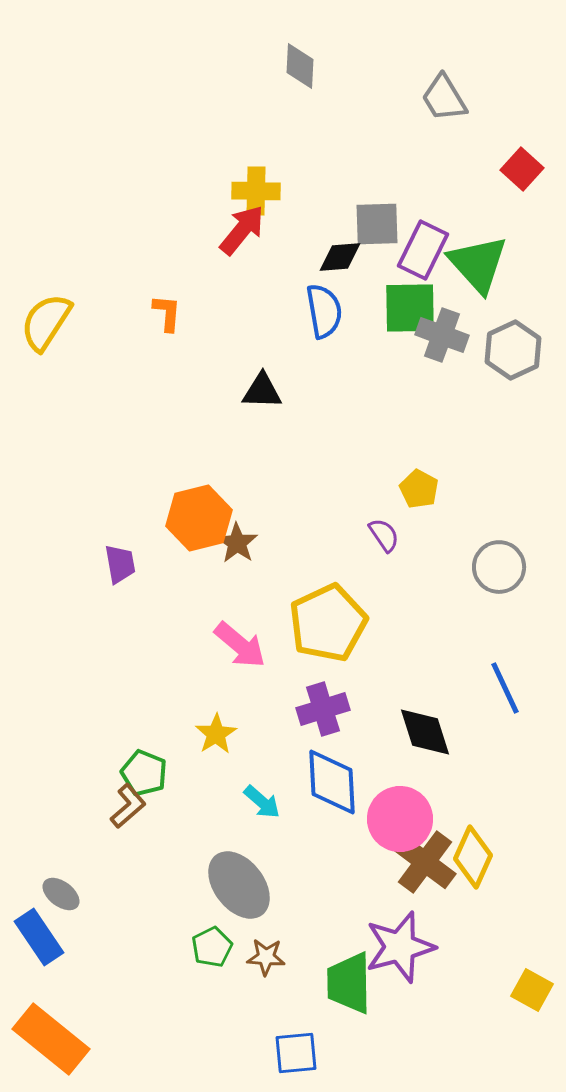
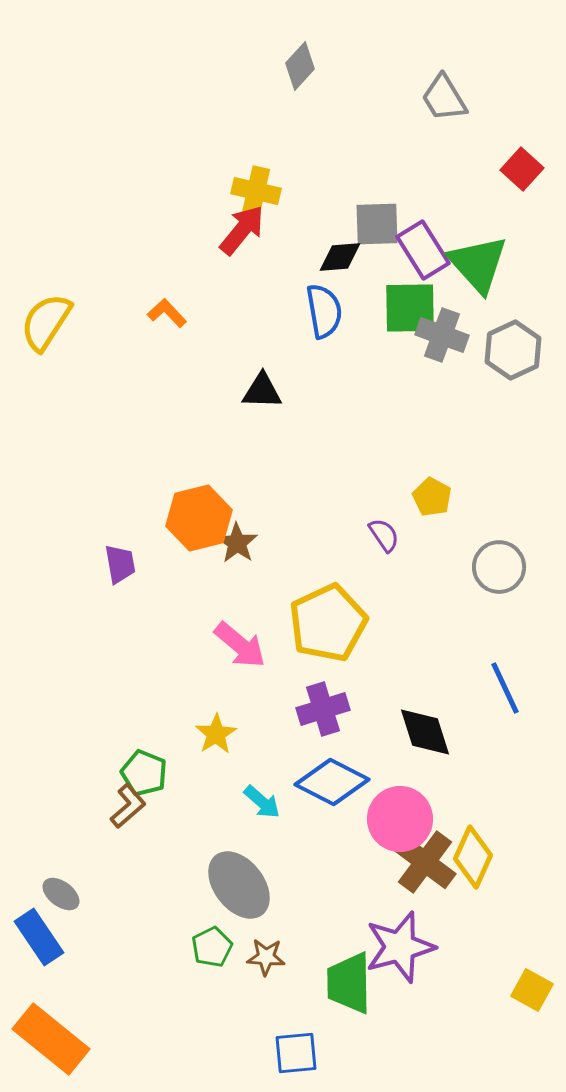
gray diamond at (300, 66): rotated 39 degrees clockwise
yellow cross at (256, 191): rotated 12 degrees clockwise
purple rectangle at (423, 250): rotated 58 degrees counterclockwise
orange L-shape at (167, 313): rotated 48 degrees counterclockwise
yellow pentagon at (419, 489): moved 13 px right, 8 px down
blue diamond at (332, 782): rotated 60 degrees counterclockwise
